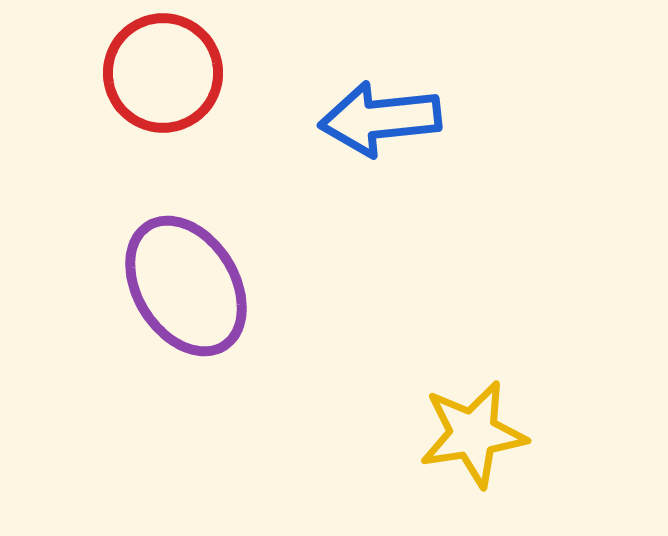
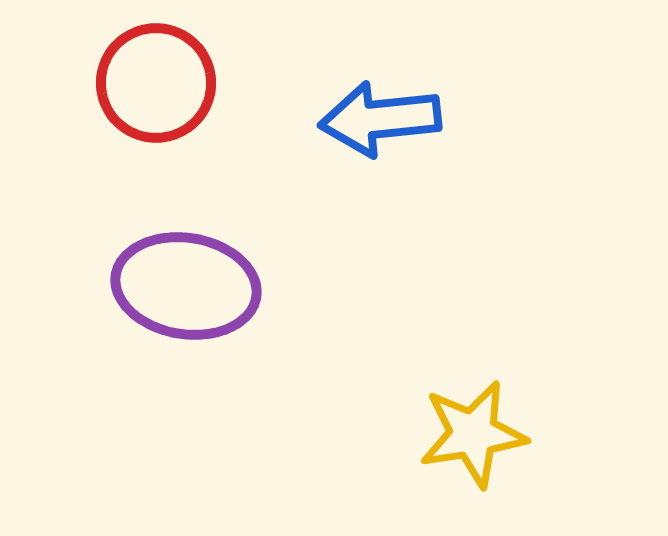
red circle: moved 7 px left, 10 px down
purple ellipse: rotated 49 degrees counterclockwise
